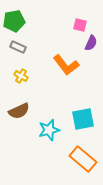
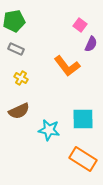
pink square: rotated 24 degrees clockwise
purple semicircle: moved 1 px down
gray rectangle: moved 2 px left, 2 px down
orange L-shape: moved 1 px right, 1 px down
yellow cross: moved 2 px down
cyan square: rotated 10 degrees clockwise
cyan star: rotated 25 degrees clockwise
orange rectangle: rotated 8 degrees counterclockwise
